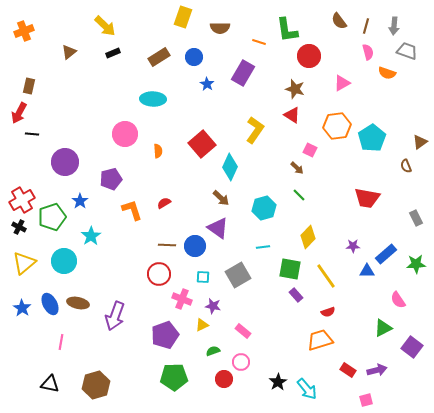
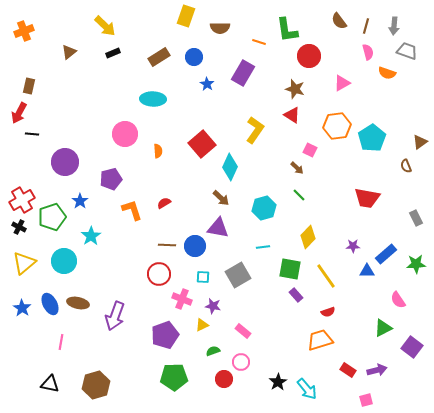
yellow rectangle at (183, 17): moved 3 px right, 1 px up
purple triangle at (218, 228): rotated 25 degrees counterclockwise
